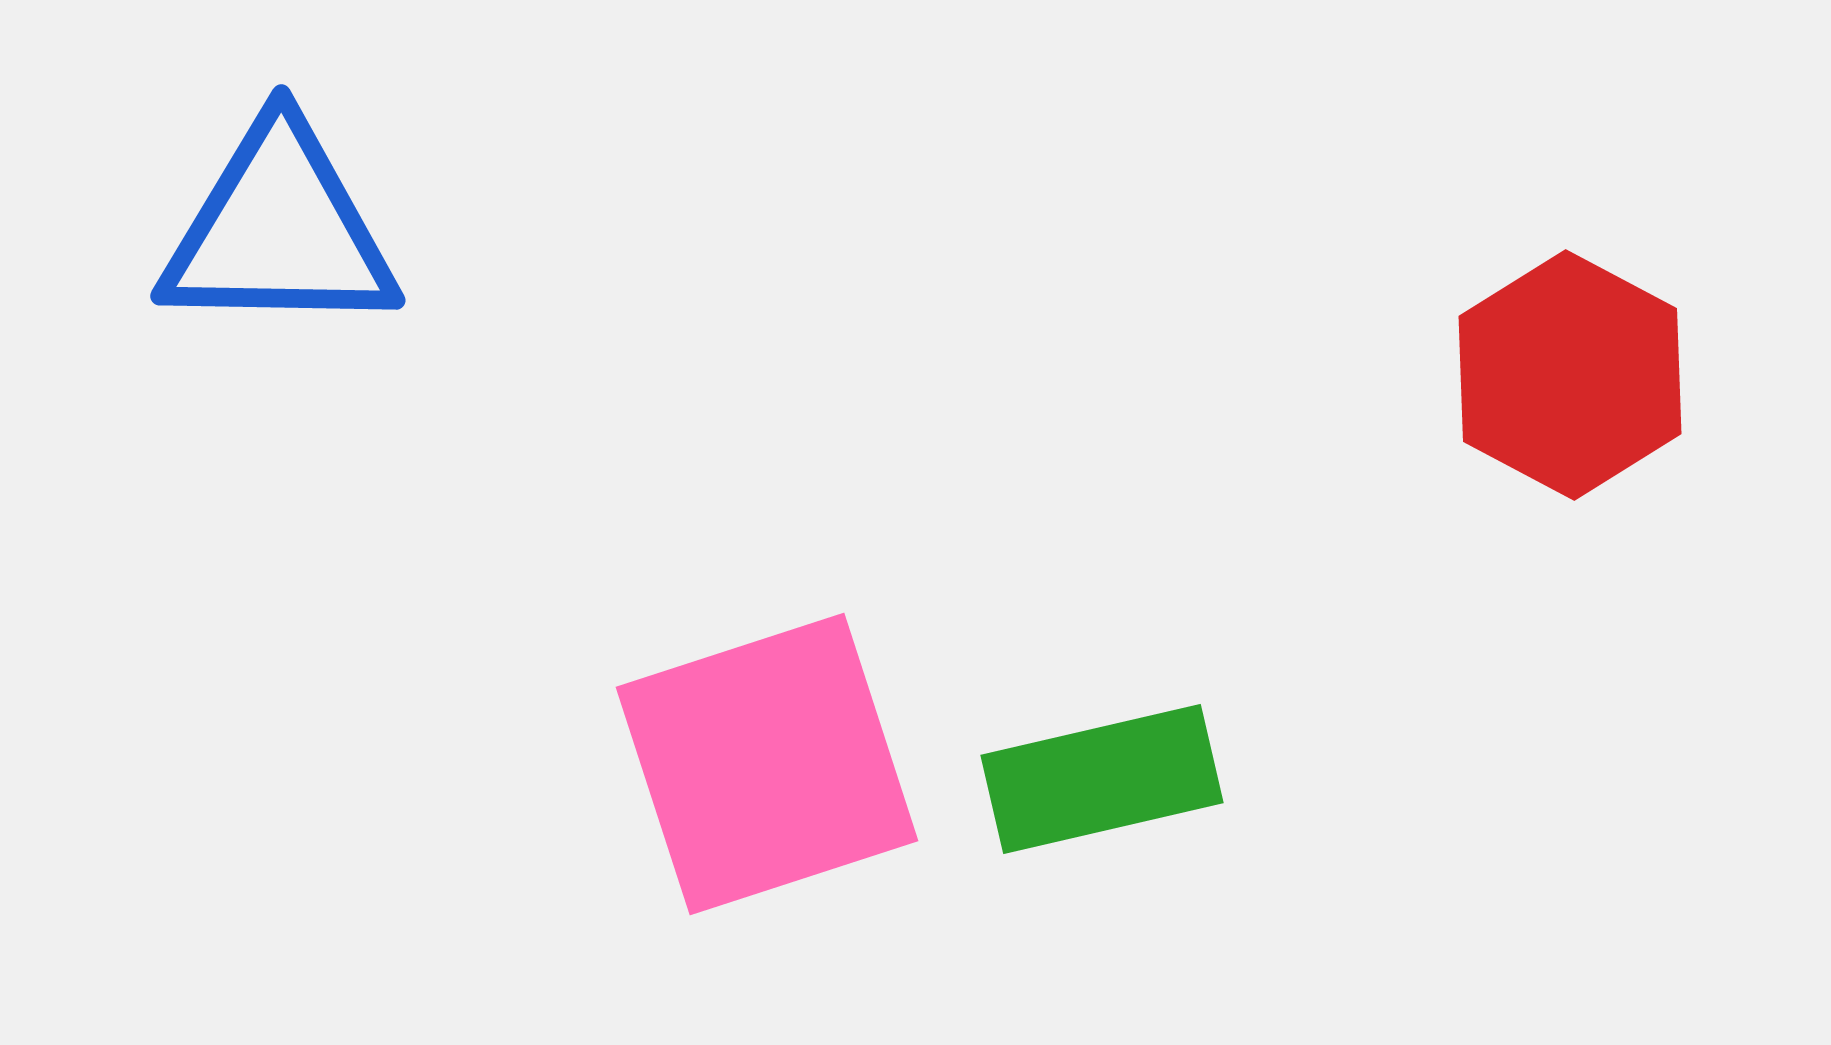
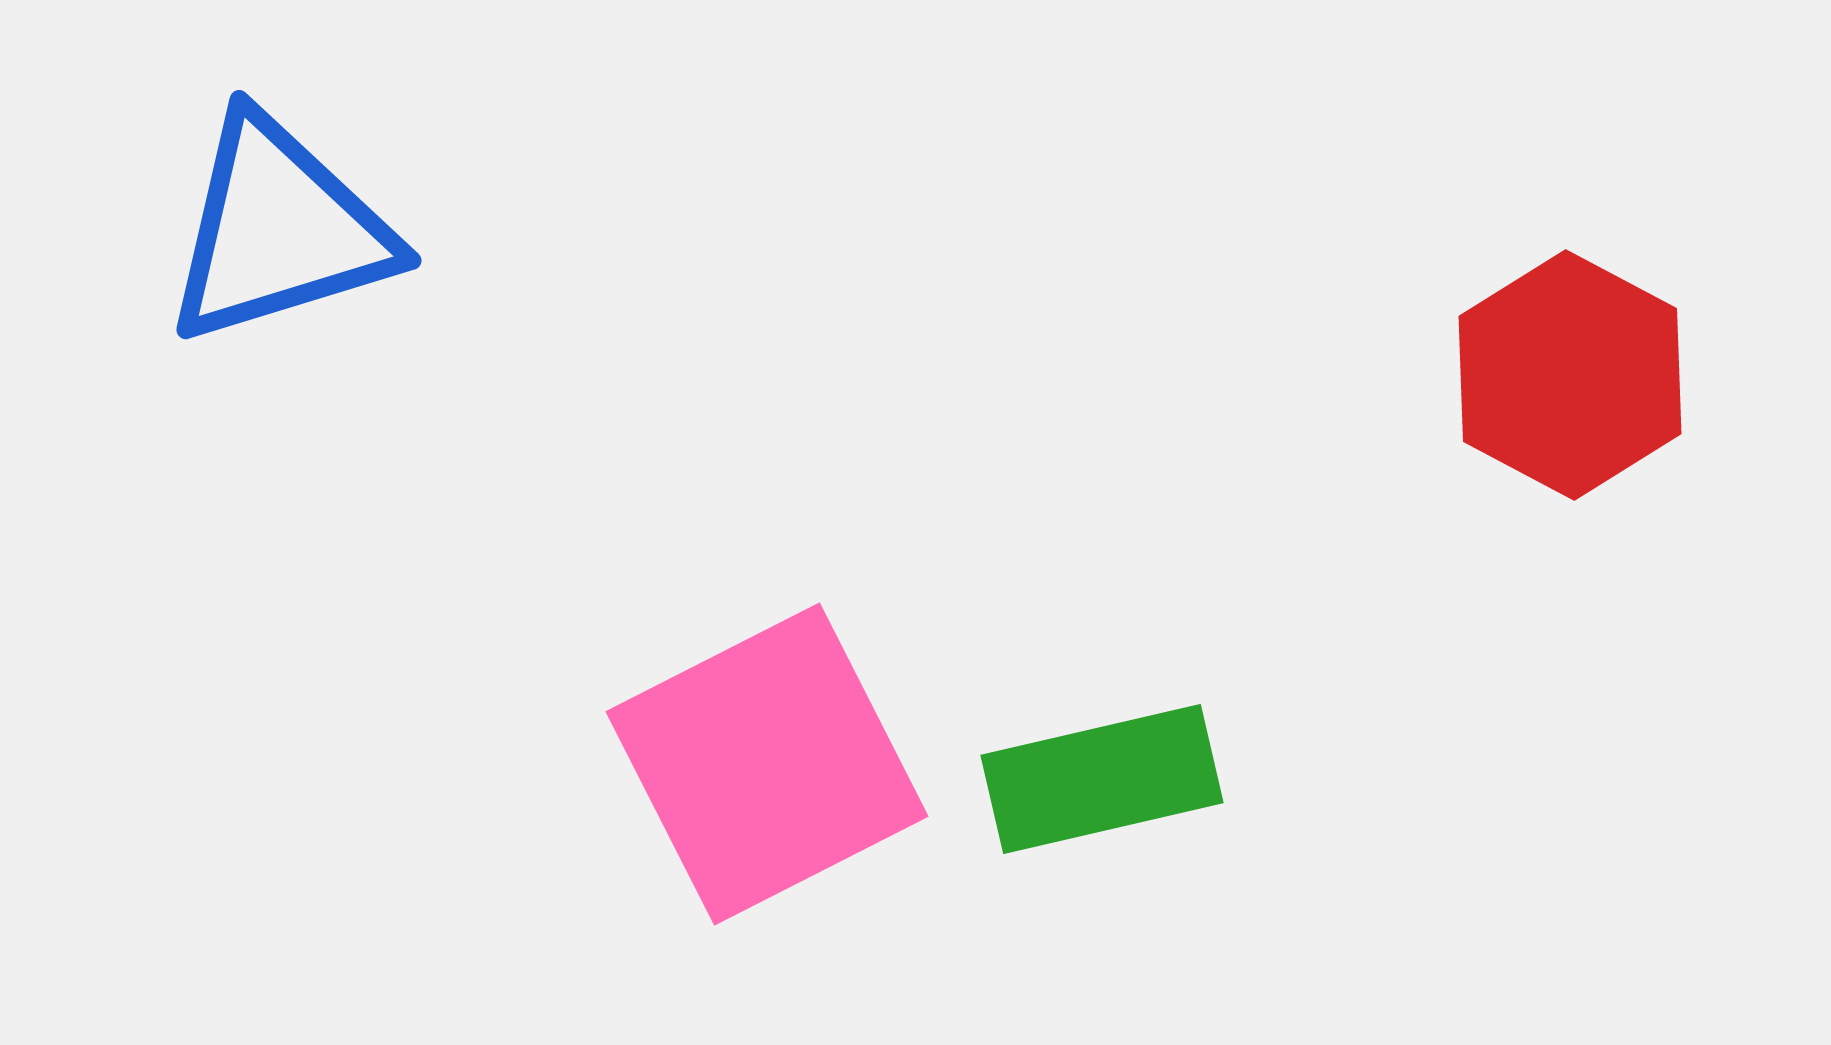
blue triangle: rotated 18 degrees counterclockwise
pink square: rotated 9 degrees counterclockwise
